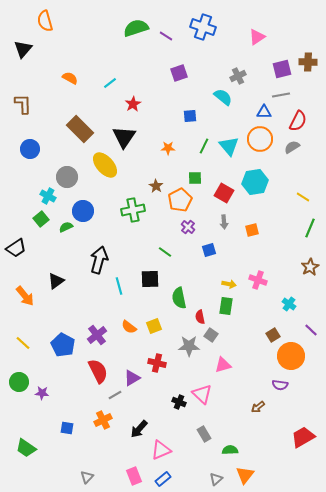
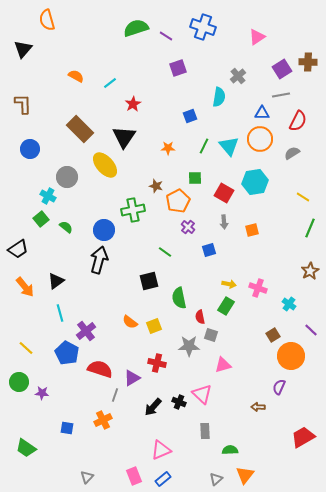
orange semicircle at (45, 21): moved 2 px right, 1 px up
purple square at (282, 69): rotated 18 degrees counterclockwise
purple square at (179, 73): moved 1 px left, 5 px up
gray cross at (238, 76): rotated 14 degrees counterclockwise
orange semicircle at (70, 78): moved 6 px right, 2 px up
cyan semicircle at (223, 97): moved 4 px left; rotated 60 degrees clockwise
blue triangle at (264, 112): moved 2 px left, 1 px down
blue square at (190, 116): rotated 16 degrees counterclockwise
gray semicircle at (292, 147): moved 6 px down
brown star at (156, 186): rotated 16 degrees counterclockwise
orange pentagon at (180, 200): moved 2 px left, 1 px down
blue circle at (83, 211): moved 21 px right, 19 px down
green semicircle at (66, 227): rotated 64 degrees clockwise
black trapezoid at (16, 248): moved 2 px right, 1 px down
brown star at (310, 267): moved 4 px down
black square at (150, 279): moved 1 px left, 2 px down; rotated 12 degrees counterclockwise
pink cross at (258, 280): moved 8 px down
cyan line at (119, 286): moved 59 px left, 27 px down
orange arrow at (25, 296): moved 9 px up
green rectangle at (226, 306): rotated 24 degrees clockwise
orange semicircle at (129, 327): moved 1 px right, 5 px up
purple cross at (97, 335): moved 11 px left, 4 px up
gray square at (211, 335): rotated 16 degrees counterclockwise
yellow line at (23, 343): moved 3 px right, 5 px down
blue pentagon at (63, 345): moved 4 px right, 8 px down
red semicircle at (98, 371): moved 2 px right, 2 px up; rotated 45 degrees counterclockwise
purple semicircle at (280, 385): moved 1 px left, 2 px down; rotated 105 degrees clockwise
gray line at (115, 395): rotated 40 degrees counterclockwise
brown arrow at (258, 407): rotated 40 degrees clockwise
black arrow at (139, 429): moved 14 px right, 22 px up
gray rectangle at (204, 434): moved 1 px right, 3 px up; rotated 28 degrees clockwise
